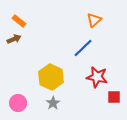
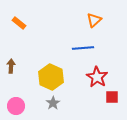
orange rectangle: moved 2 px down
brown arrow: moved 3 px left, 27 px down; rotated 64 degrees counterclockwise
blue line: rotated 40 degrees clockwise
red star: rotated 20 degrees clockwise
red square: moved 2 px left
pink circle: moved 2 px left, 3 px down
